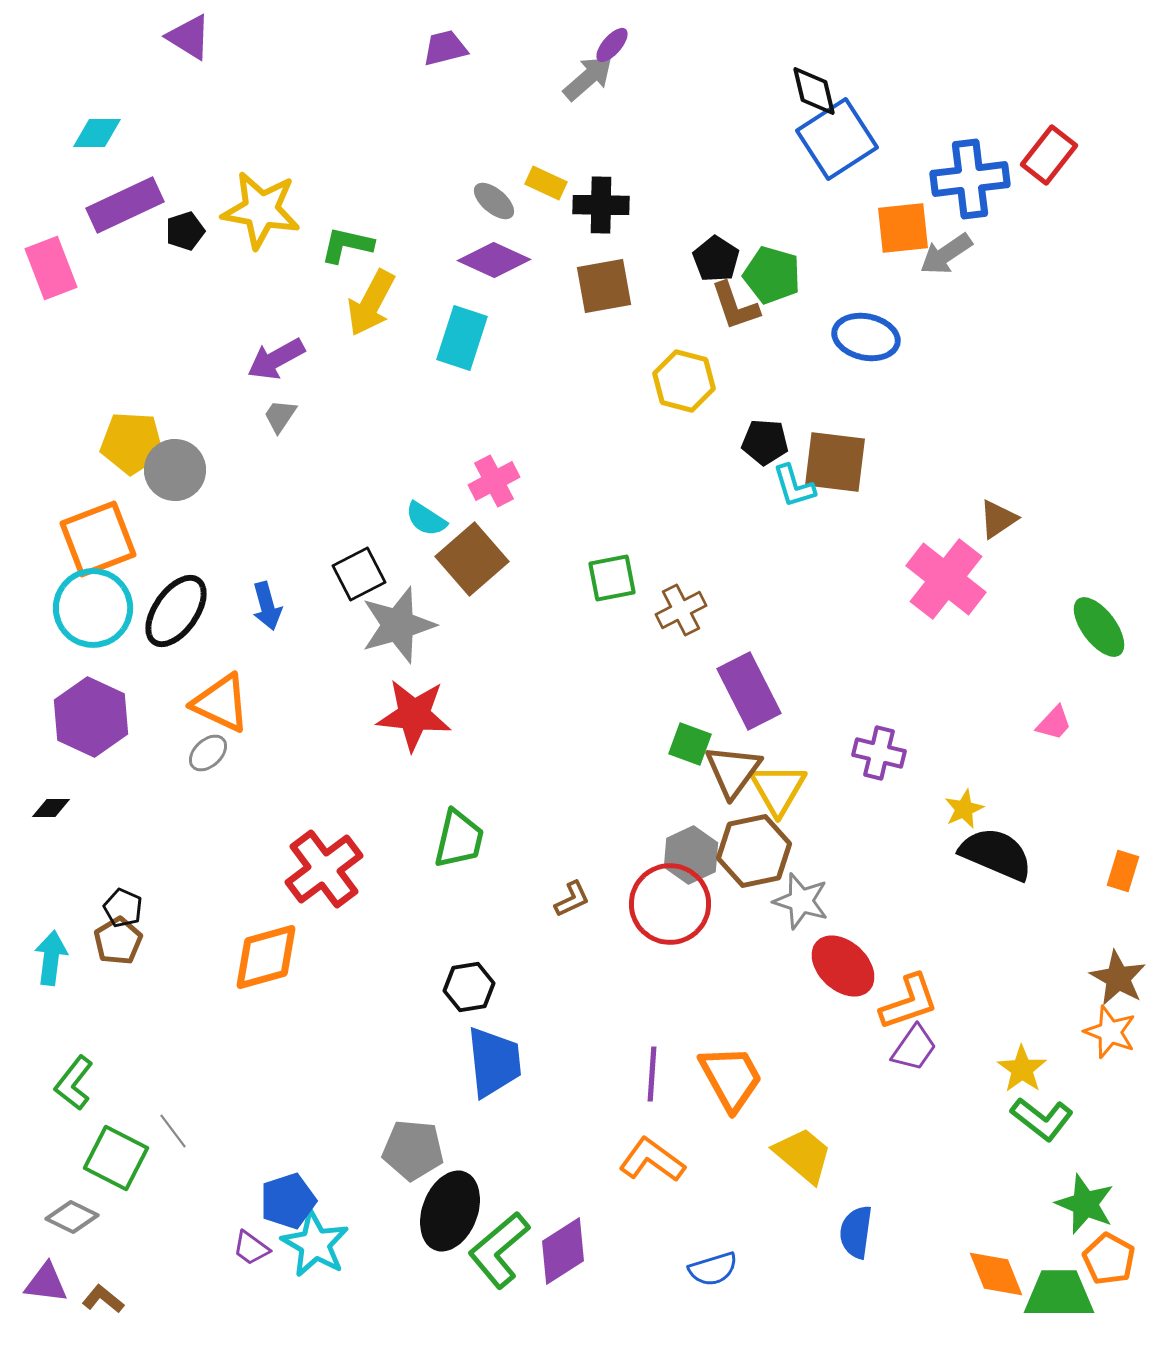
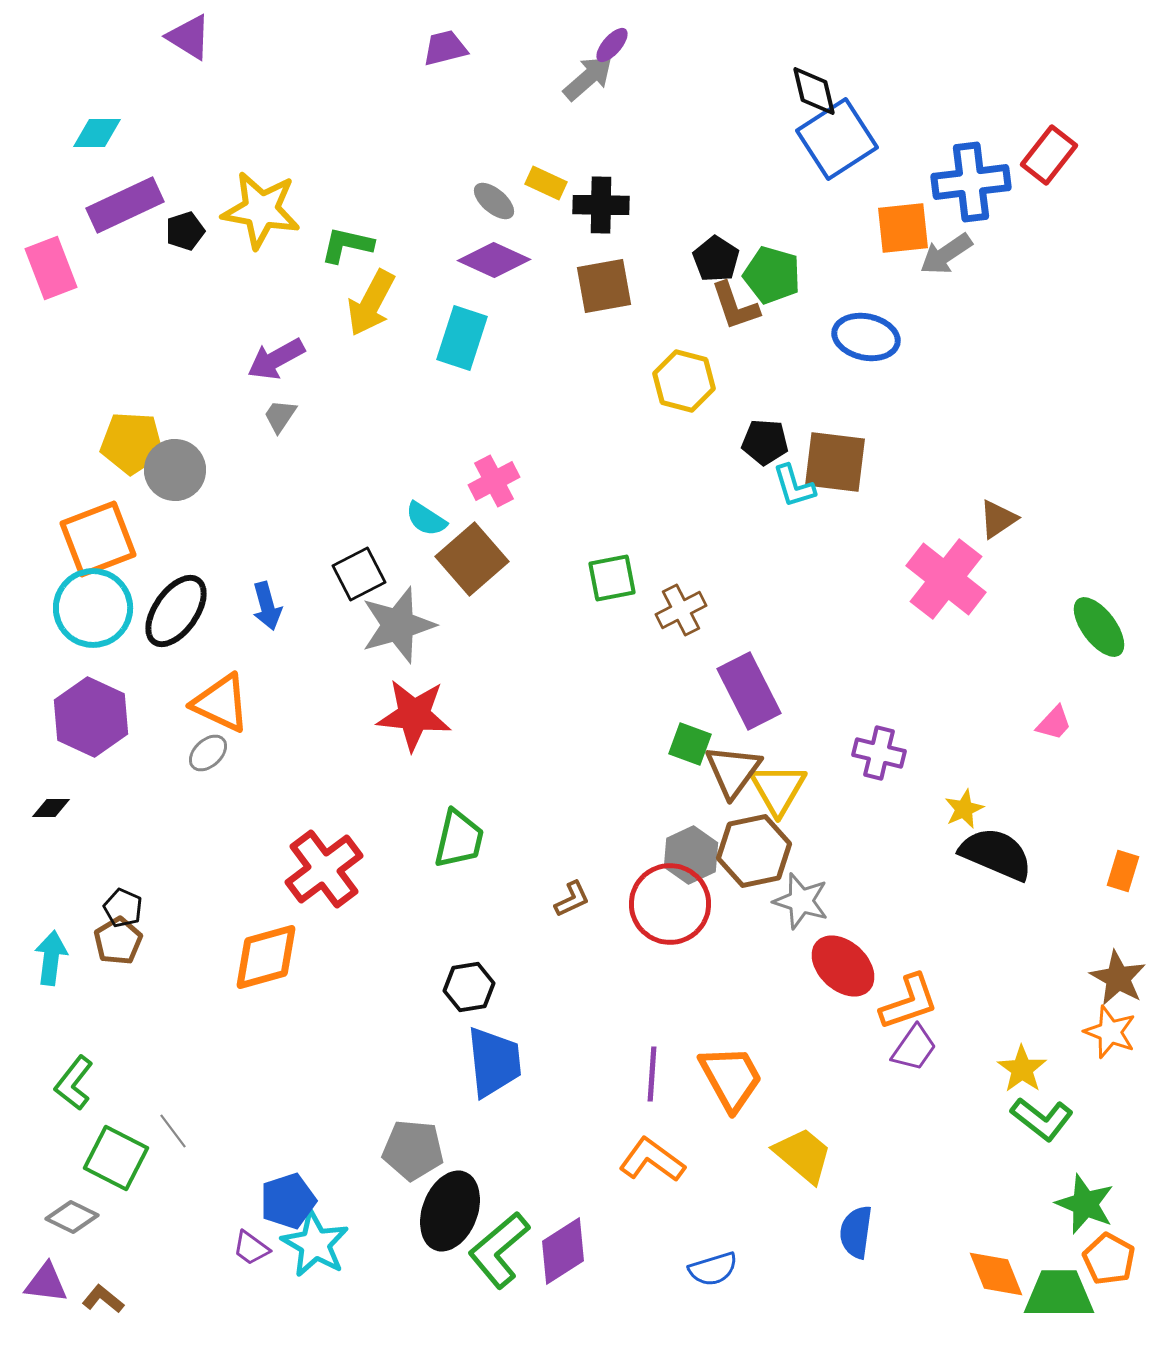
blue cross at (970, 179): moved 1 px right, 3 px down
